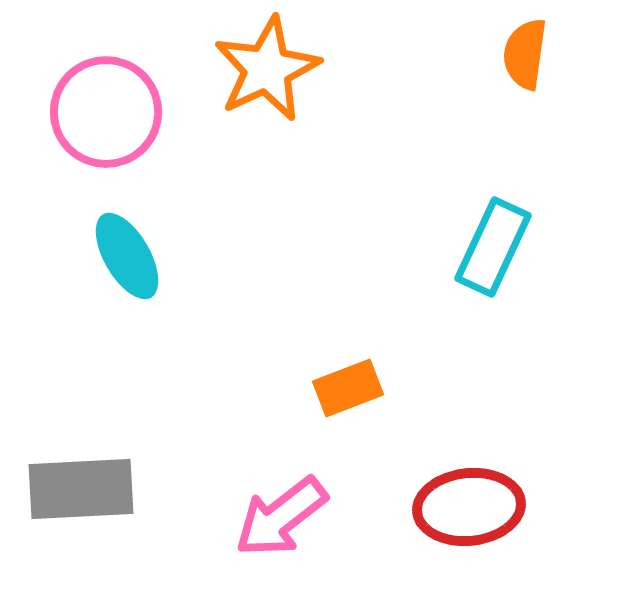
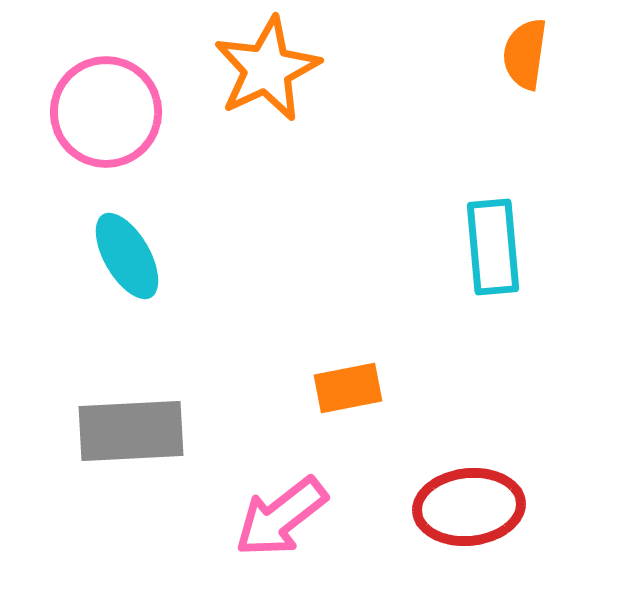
cyan rectangle: rotated 30 degrees counterclockwise
orange rectangle: rotated 10 degrees clockwise
gray rectangle: moved 50 px right, 58 px up
